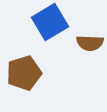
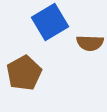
brown pentagon: rotated 12 degrees counterclockwise
